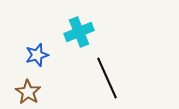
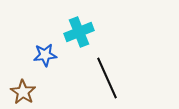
blue star: moved 8 px right; rotated 10 degrees clockwise
brown star: moved 5 px left
